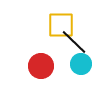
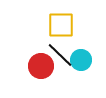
black line: moved 14 px left, 13 px down
cyan circle: moved 4 px up
